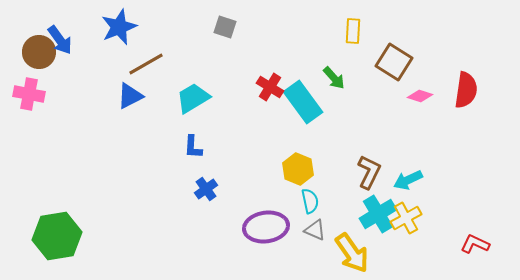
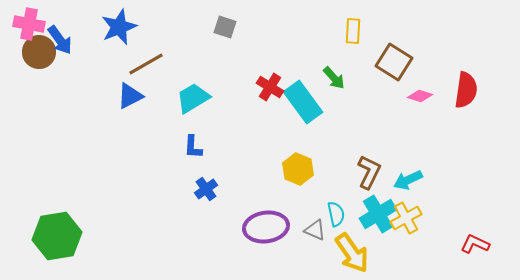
pink cross: moved 70 px up
cyan semicircle: moved 26 px right, 13 px down
